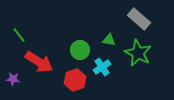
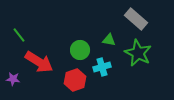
gray rectangle: moved 3 px left
cyan cross: rotated 18 degrees clockwise
